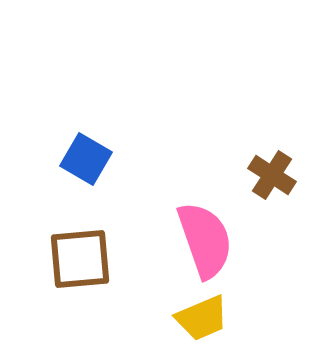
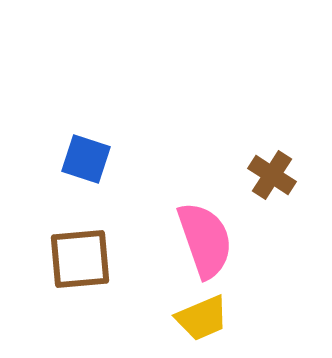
blue square: rotated 12 degrees counterclockwise
